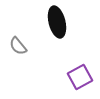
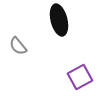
black ellipse: moved 2 px right, 2 px up
